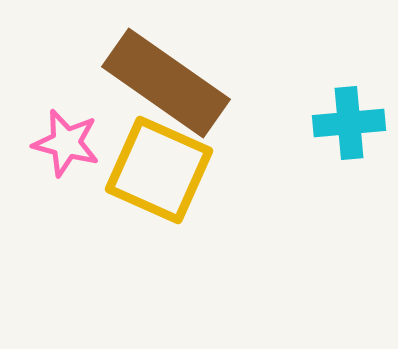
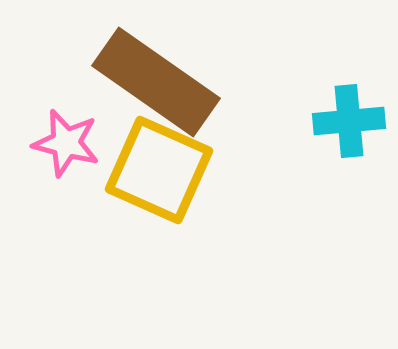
brown rectangle: moved 10 px left, 1 px up
cyan cross: moved 2 px up
